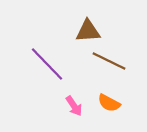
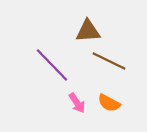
purple line: moved 5 px right, 1 px down
pink arrow: moved 3 px right, 3 px up
